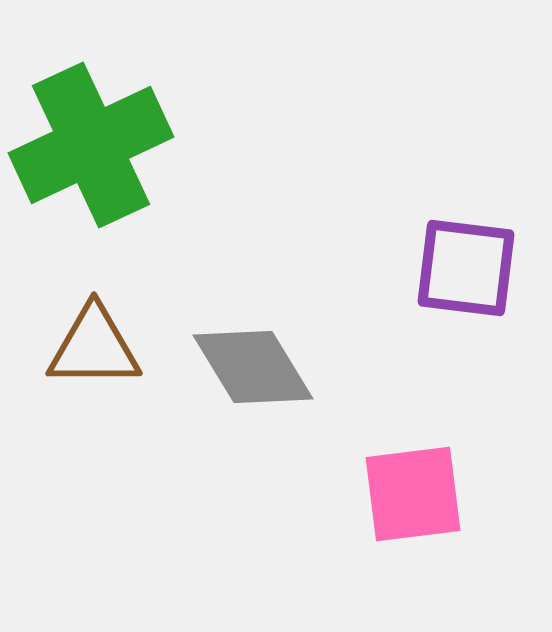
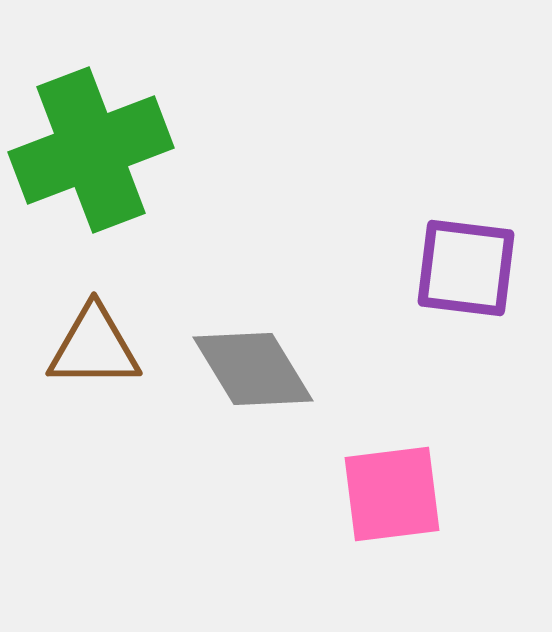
green cross: moved 5 px down; rotated 4 degrees clockwise
gray diamond: moved 2 px down
pink square: moved 21 px left
